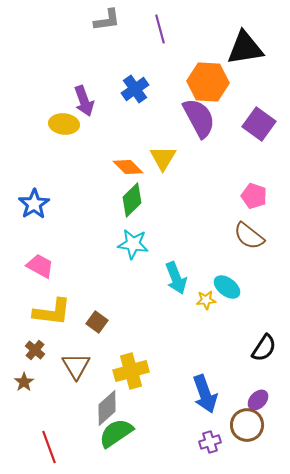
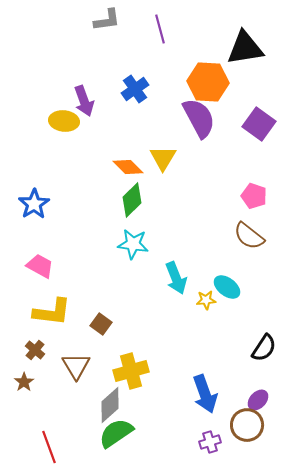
yellow ellipse: moved 3 px up
brown square: moved 4 px right, 2 px down
gray diamond: moved 3 px right, 3 px up
